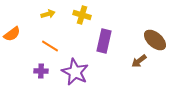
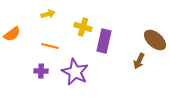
yellow cross: moved 1 px right, 12 px down
orange line: rotated 18 degrees counterclockwise
brown arrow: rotated 28 degrees counterclockwise
